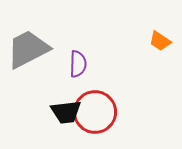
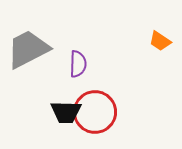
black trapezoid: rotated 8 degrees clockwise
